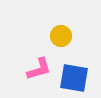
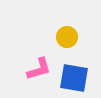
yellow circle: moved 6 px right, 1 px down
